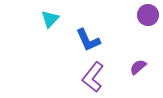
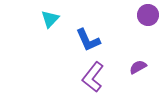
purple semicircle: rotated 12 degrees clockwise
